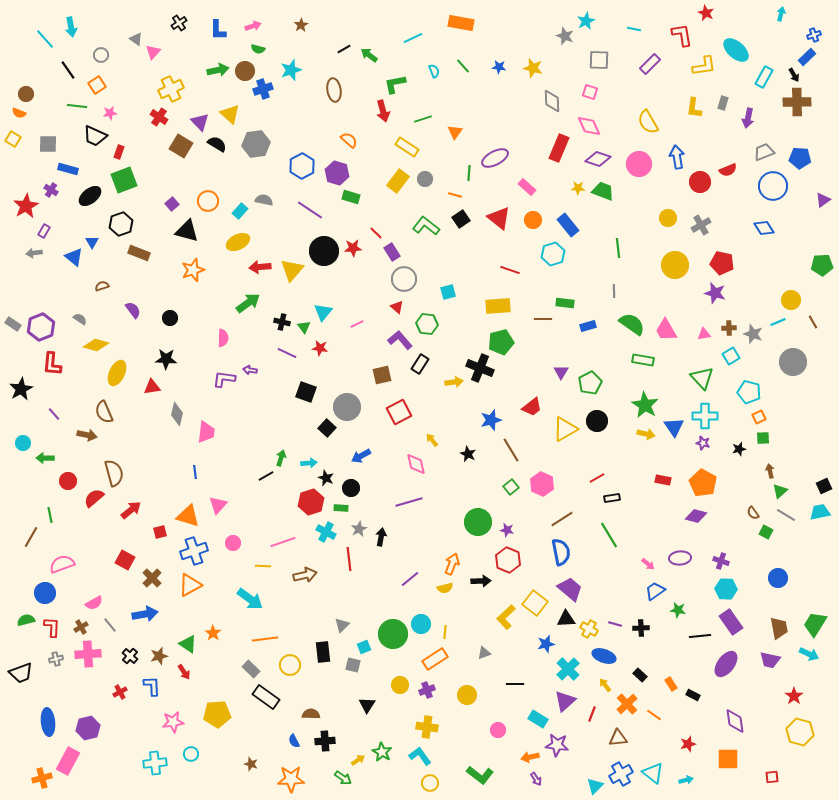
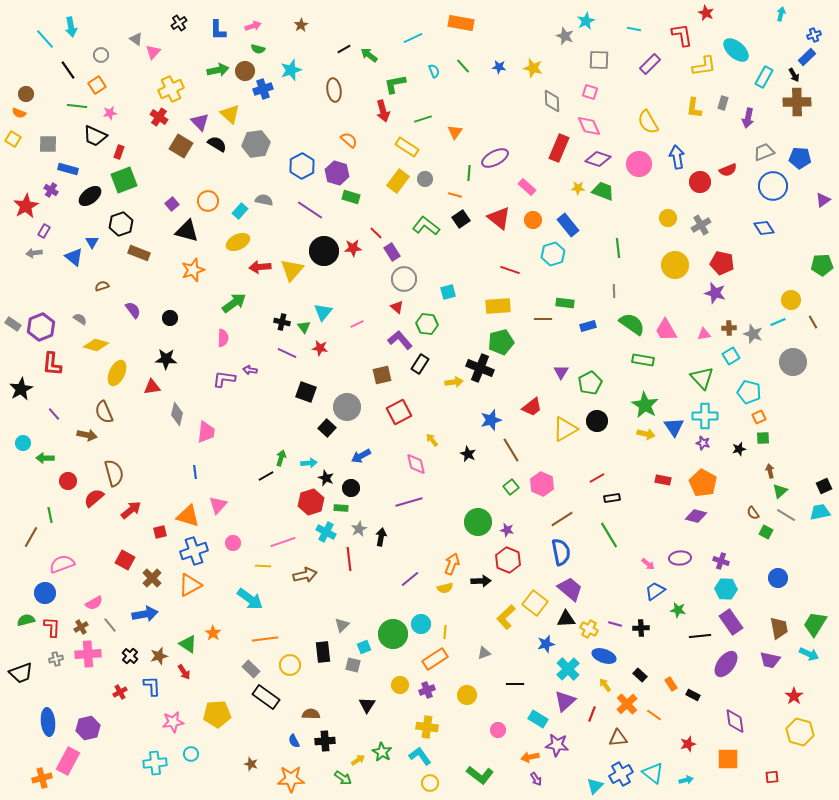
green arrow at (248, 303): moved 14 px left
